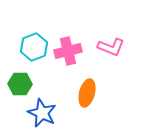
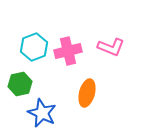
green hexagon: rotated 15 degrees counterclockwise
